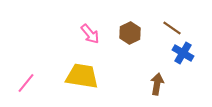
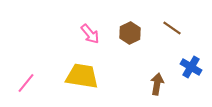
blue cross: moved 8 px right, 14 px down
